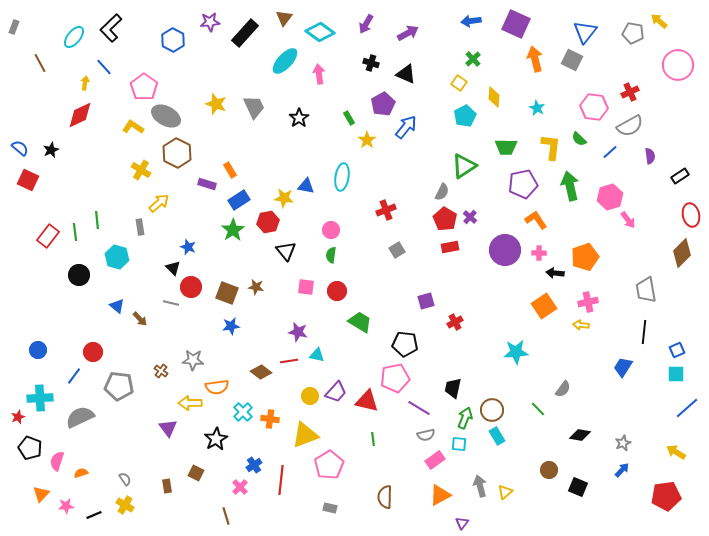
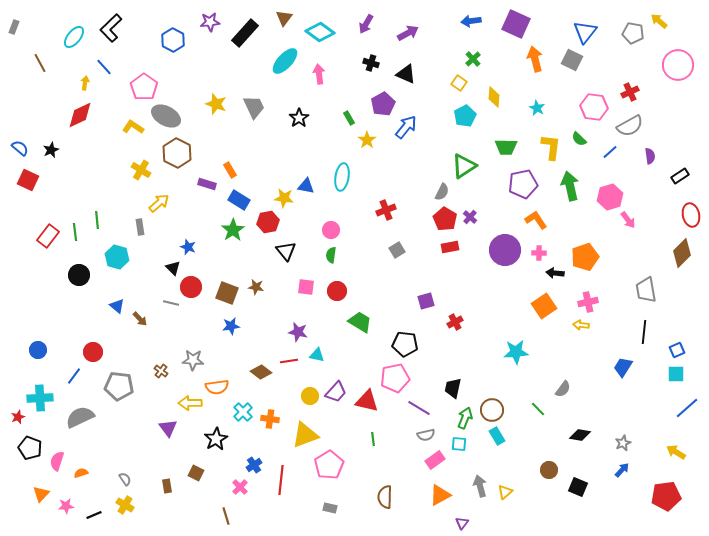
blue rectangle at (239, 200): rotated 65 degrees clockwise
